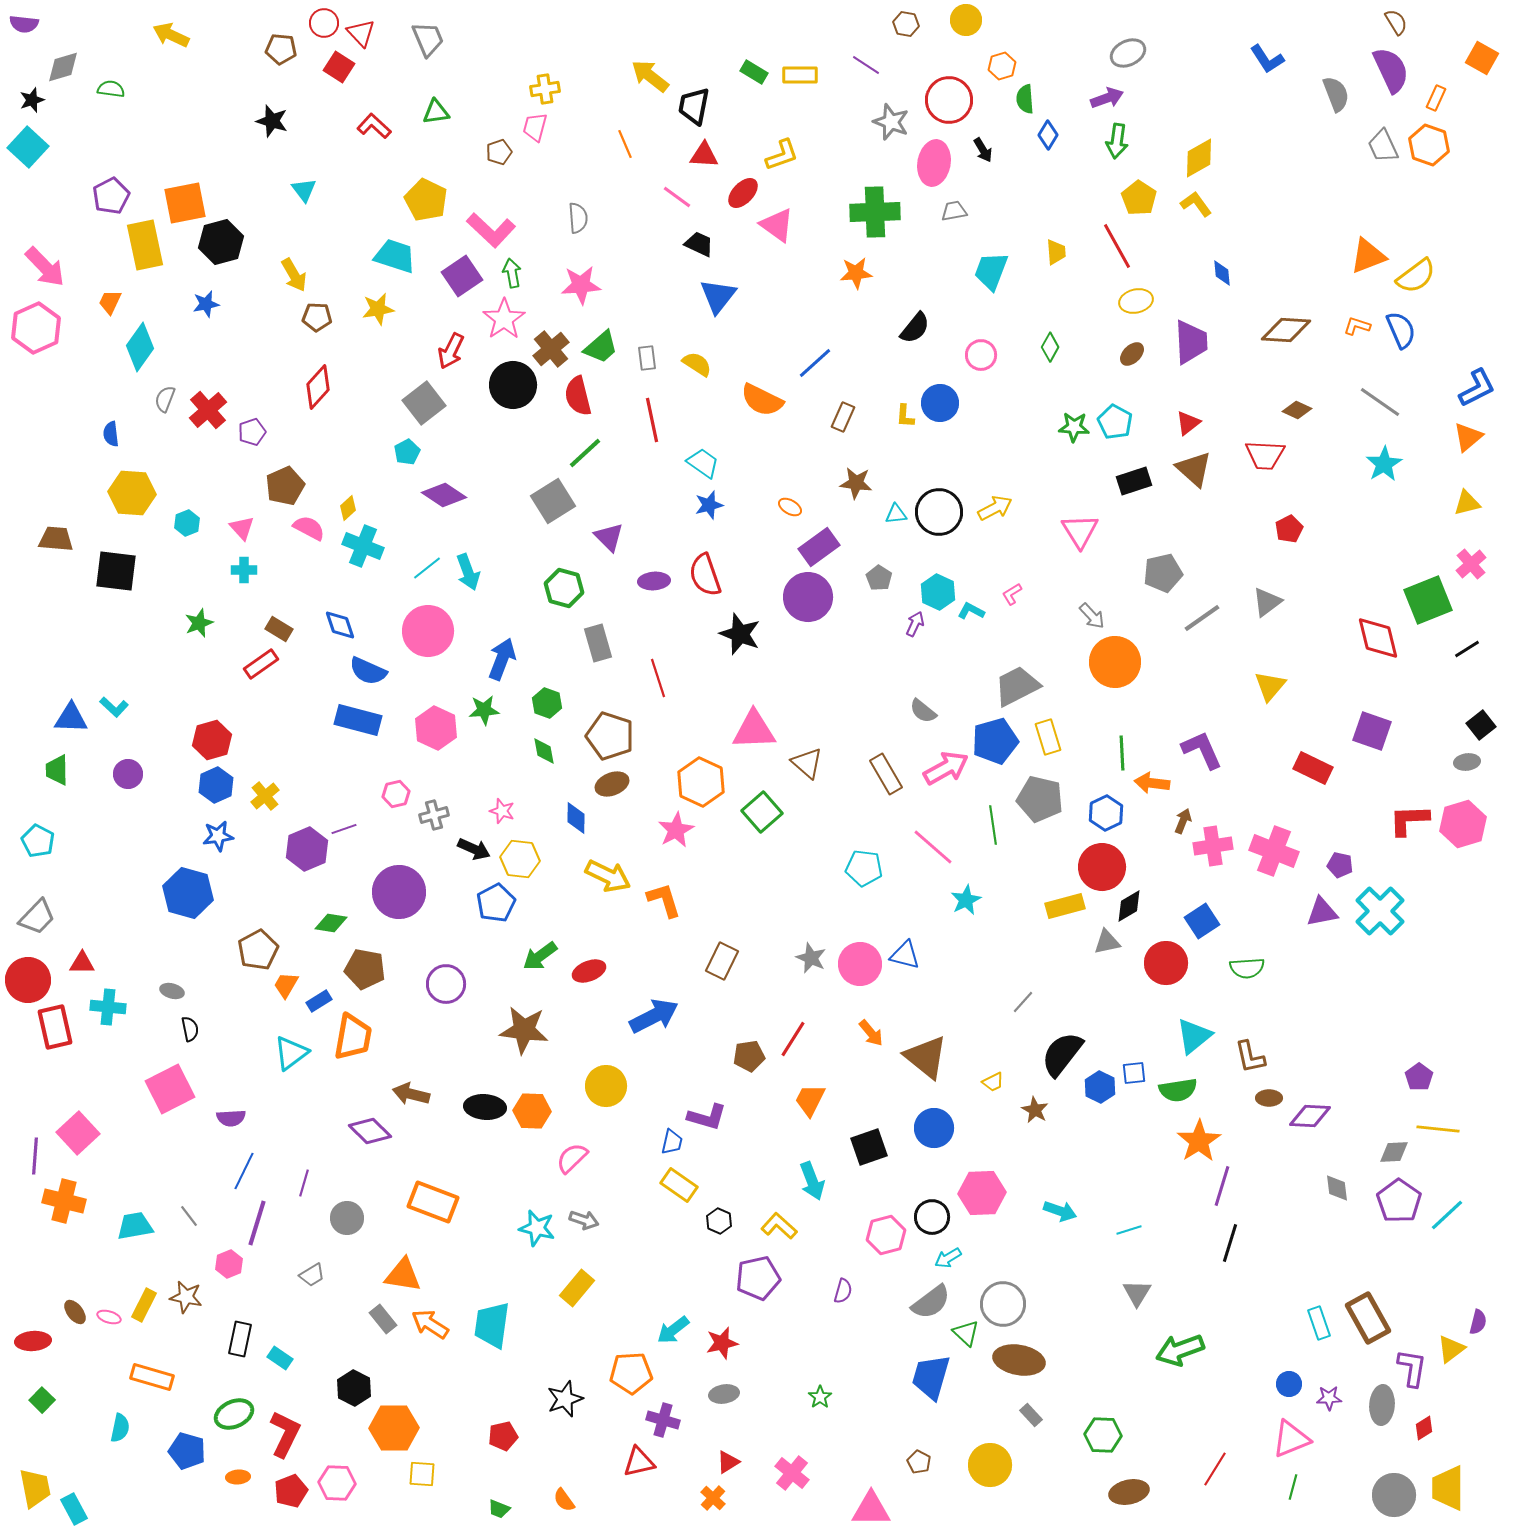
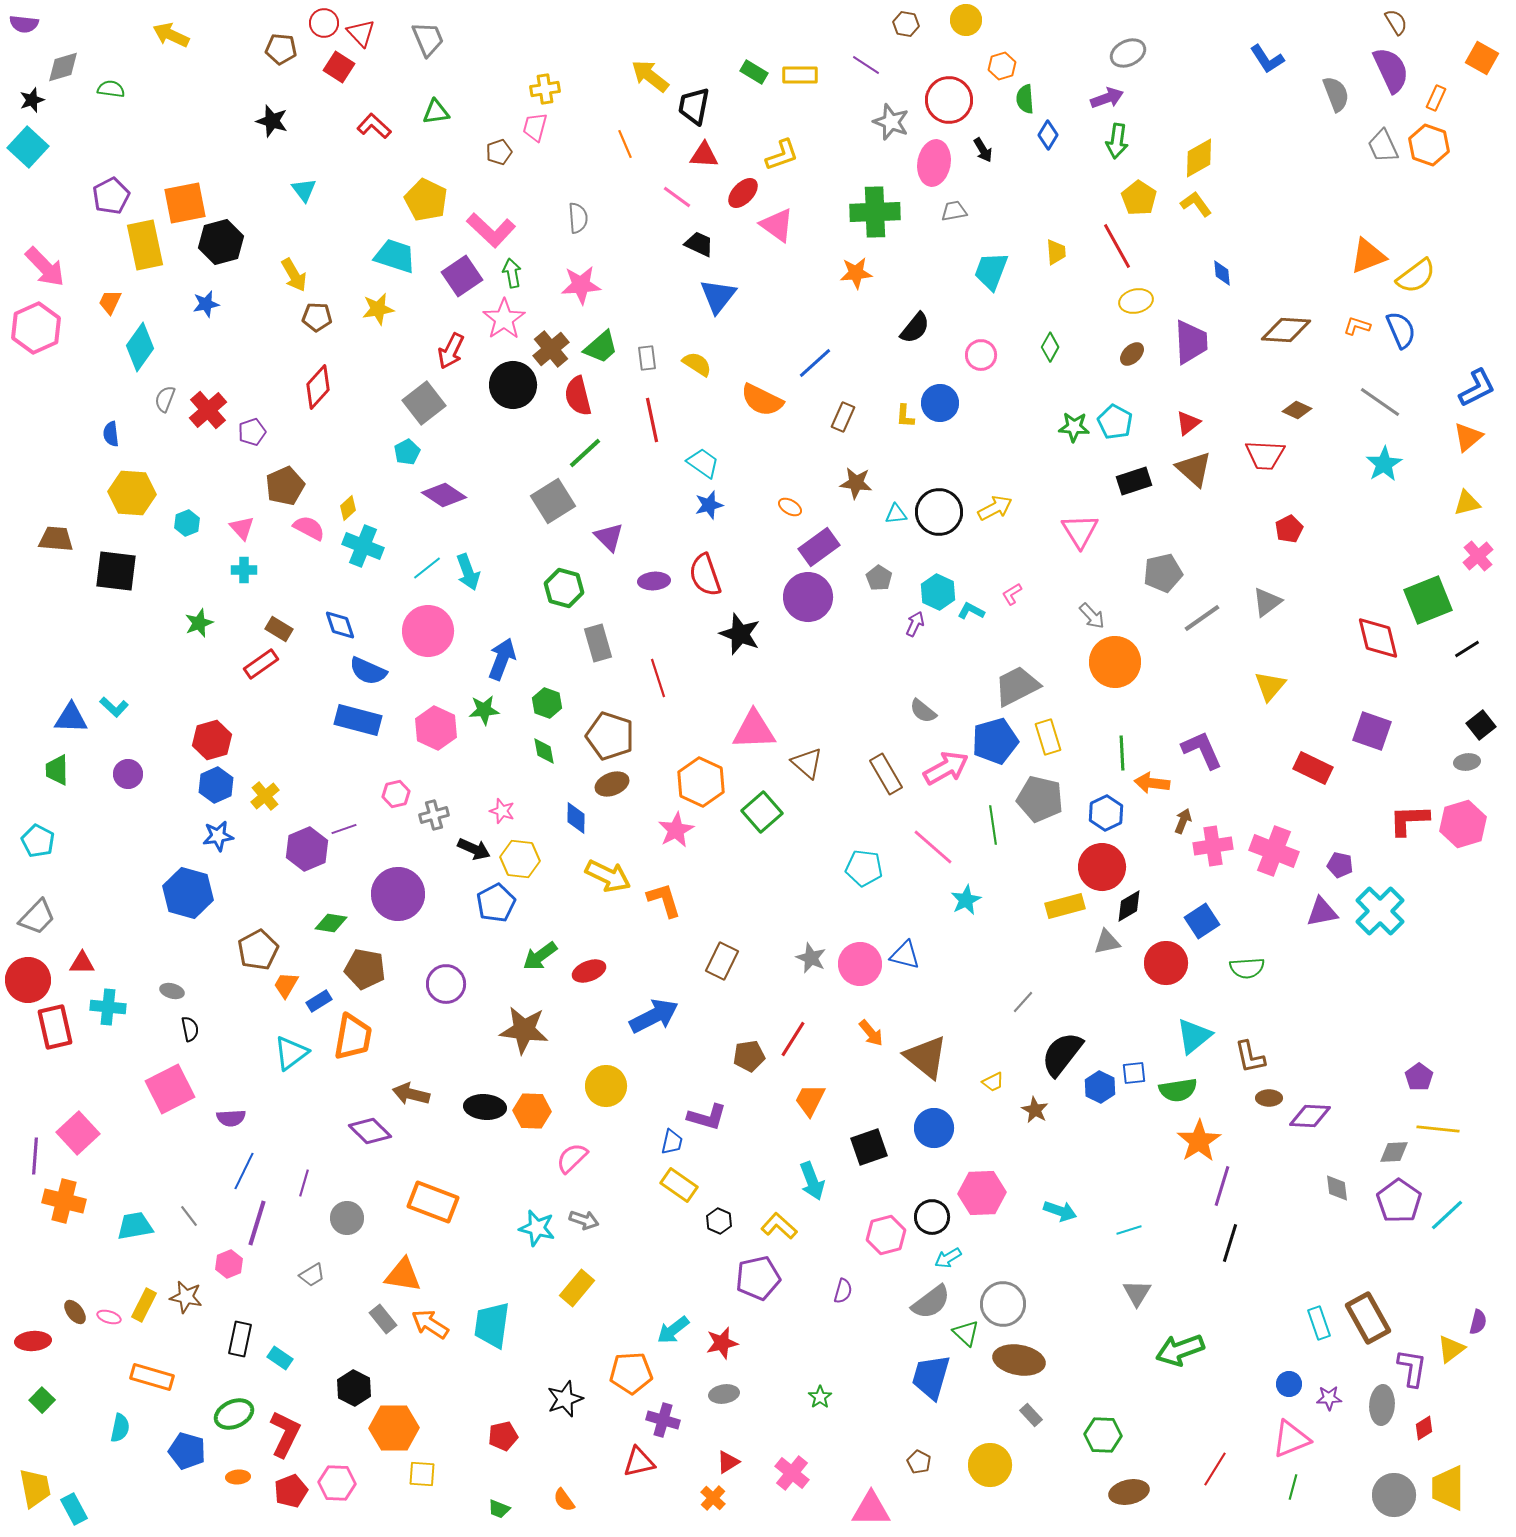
pink cross at (1471, 564): moved 7 px right, 8 px up
purple circle at (399, 892): moved 1 px left, 2 px down
